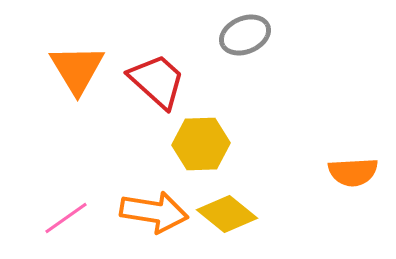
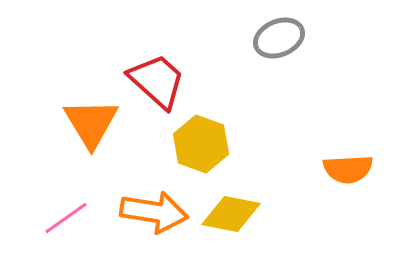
gray ellipse: moved 34 px right, 3 px down
orange triangle: moved 14 px right, 54 px down
yellow hexagon: rotated 22 degrees clockwise
orange semicircle: moved 5 px left, 3 px up
yellow diamond: moved 4 px right; rotated 28 degrees counterclockwise
